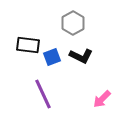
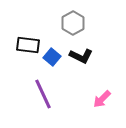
blue square: rotated 30 degrees counterclockwise
